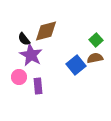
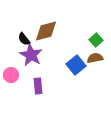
pink circle: moved 8 px left, 2 px up
